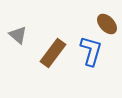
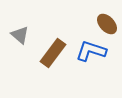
gray triangle: moved 2 px right
blue L-shape: rotated 88 degrees counterclockwise
